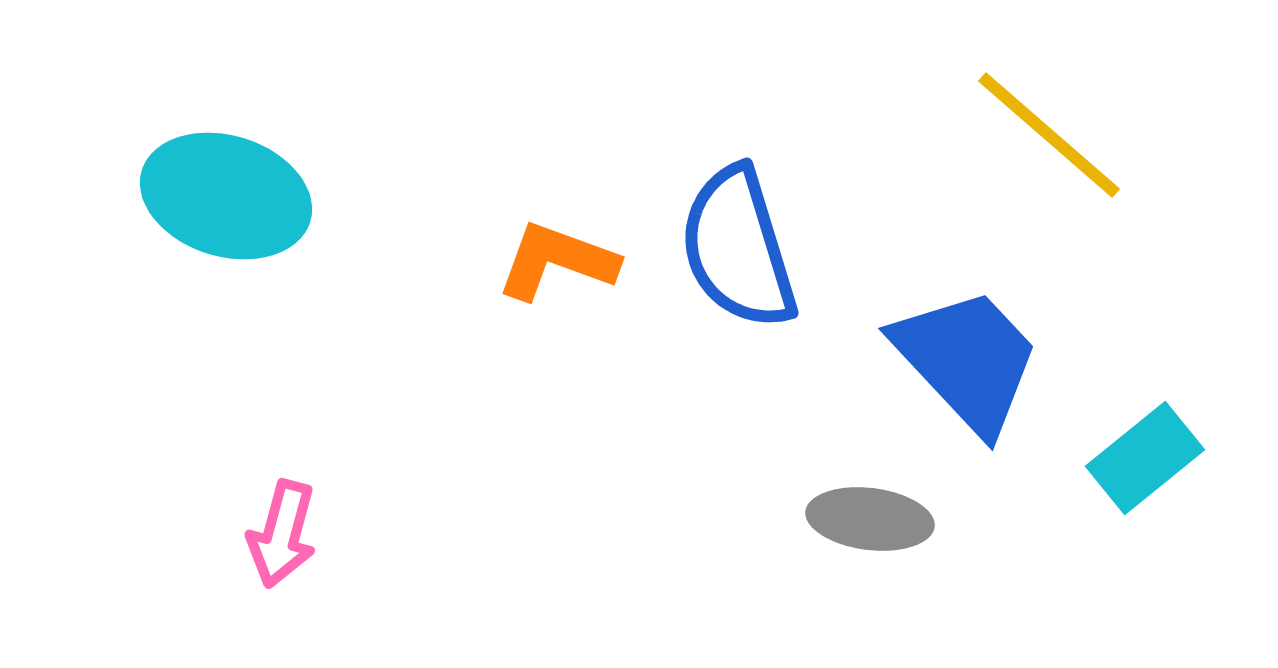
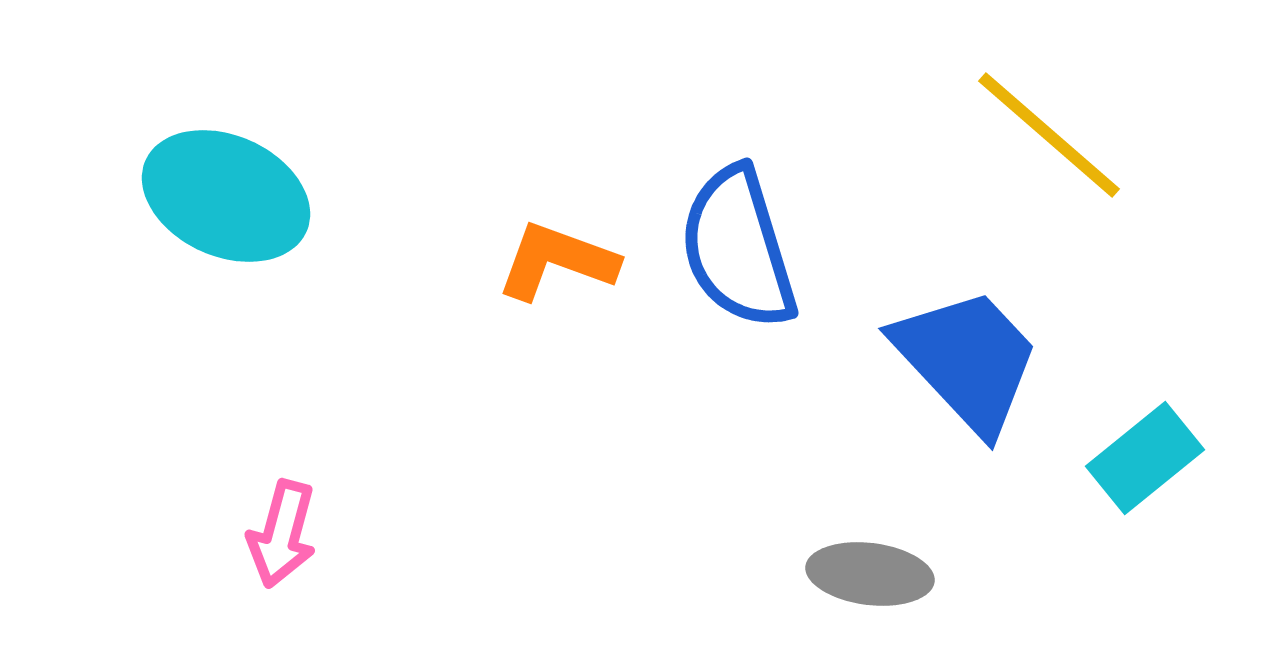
cyan ellipse: rotated 7 degrees clockwise
gray ellipse: moved 55 px down
